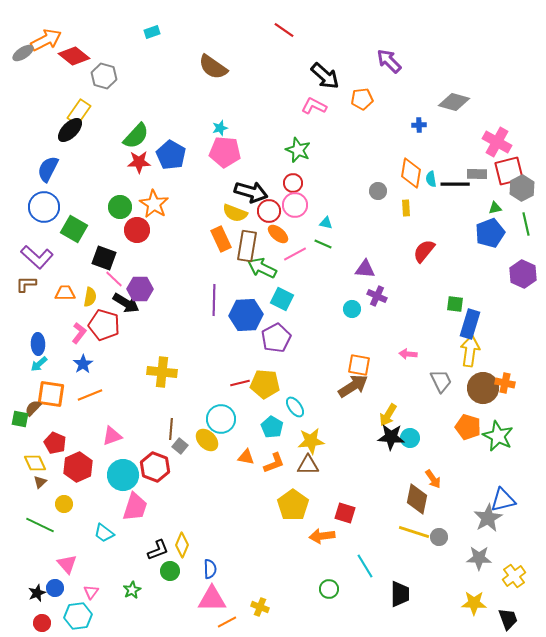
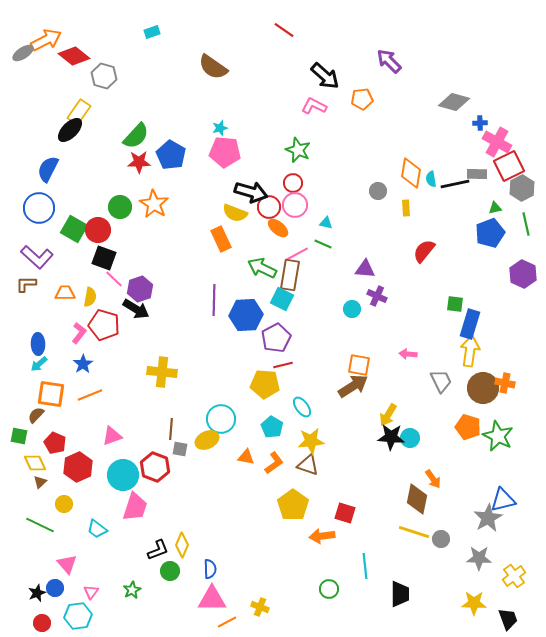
blue cross at (419, 125): moved 61 px right, 2 px up
red square at (509, 171): moved 5 px up; rotated 12 degrees counterclockwise
black line at (455, 184): rotated 12 degrees counterclockwise
blue circle at (44, 207): moved 5 px left, 1 px down
red circle at (269, 211): moved 4 px up
red circle at (137, 230): moved 39 px left
orange ellipse at (278, 234): moved 6 px up
brown rectangle at (247, 246): moved 43 px right, 29 px down
pink line at (295, 254): moved 2 px right
purple hexagon at (140, 289): rotated 20 degrees counterclockwise
black arrow at (126, 303): moved 10 px right, 6 px down
red line at (240, 383): moved 43 px right, 18 px up
cyan ellipse at (295, 407): moved 7 px right
brown semicircle at (33, 408): moved 3 px right, 7 px down
green square at (20, 419): moved 1 px left, 17 px down
yellow ellipse at (207, 440): rotated 70 degrees counterclockwise
gray square at (180, 446): moved 3 px down; rotated 28 degrees counterclockwise
orange L-shape at (274, 463): rotated 15 degrees counterclockwise
brown triangle at (308, 465): rotated 20 degrees clockwise
cyan trapezoid at (104, 533): moved 7 px left, 4 px up
gray circle at (439, 537): moved 2 px right, 2 px down
cyan line at (365, 566): rotated 25 degrees clockwise
